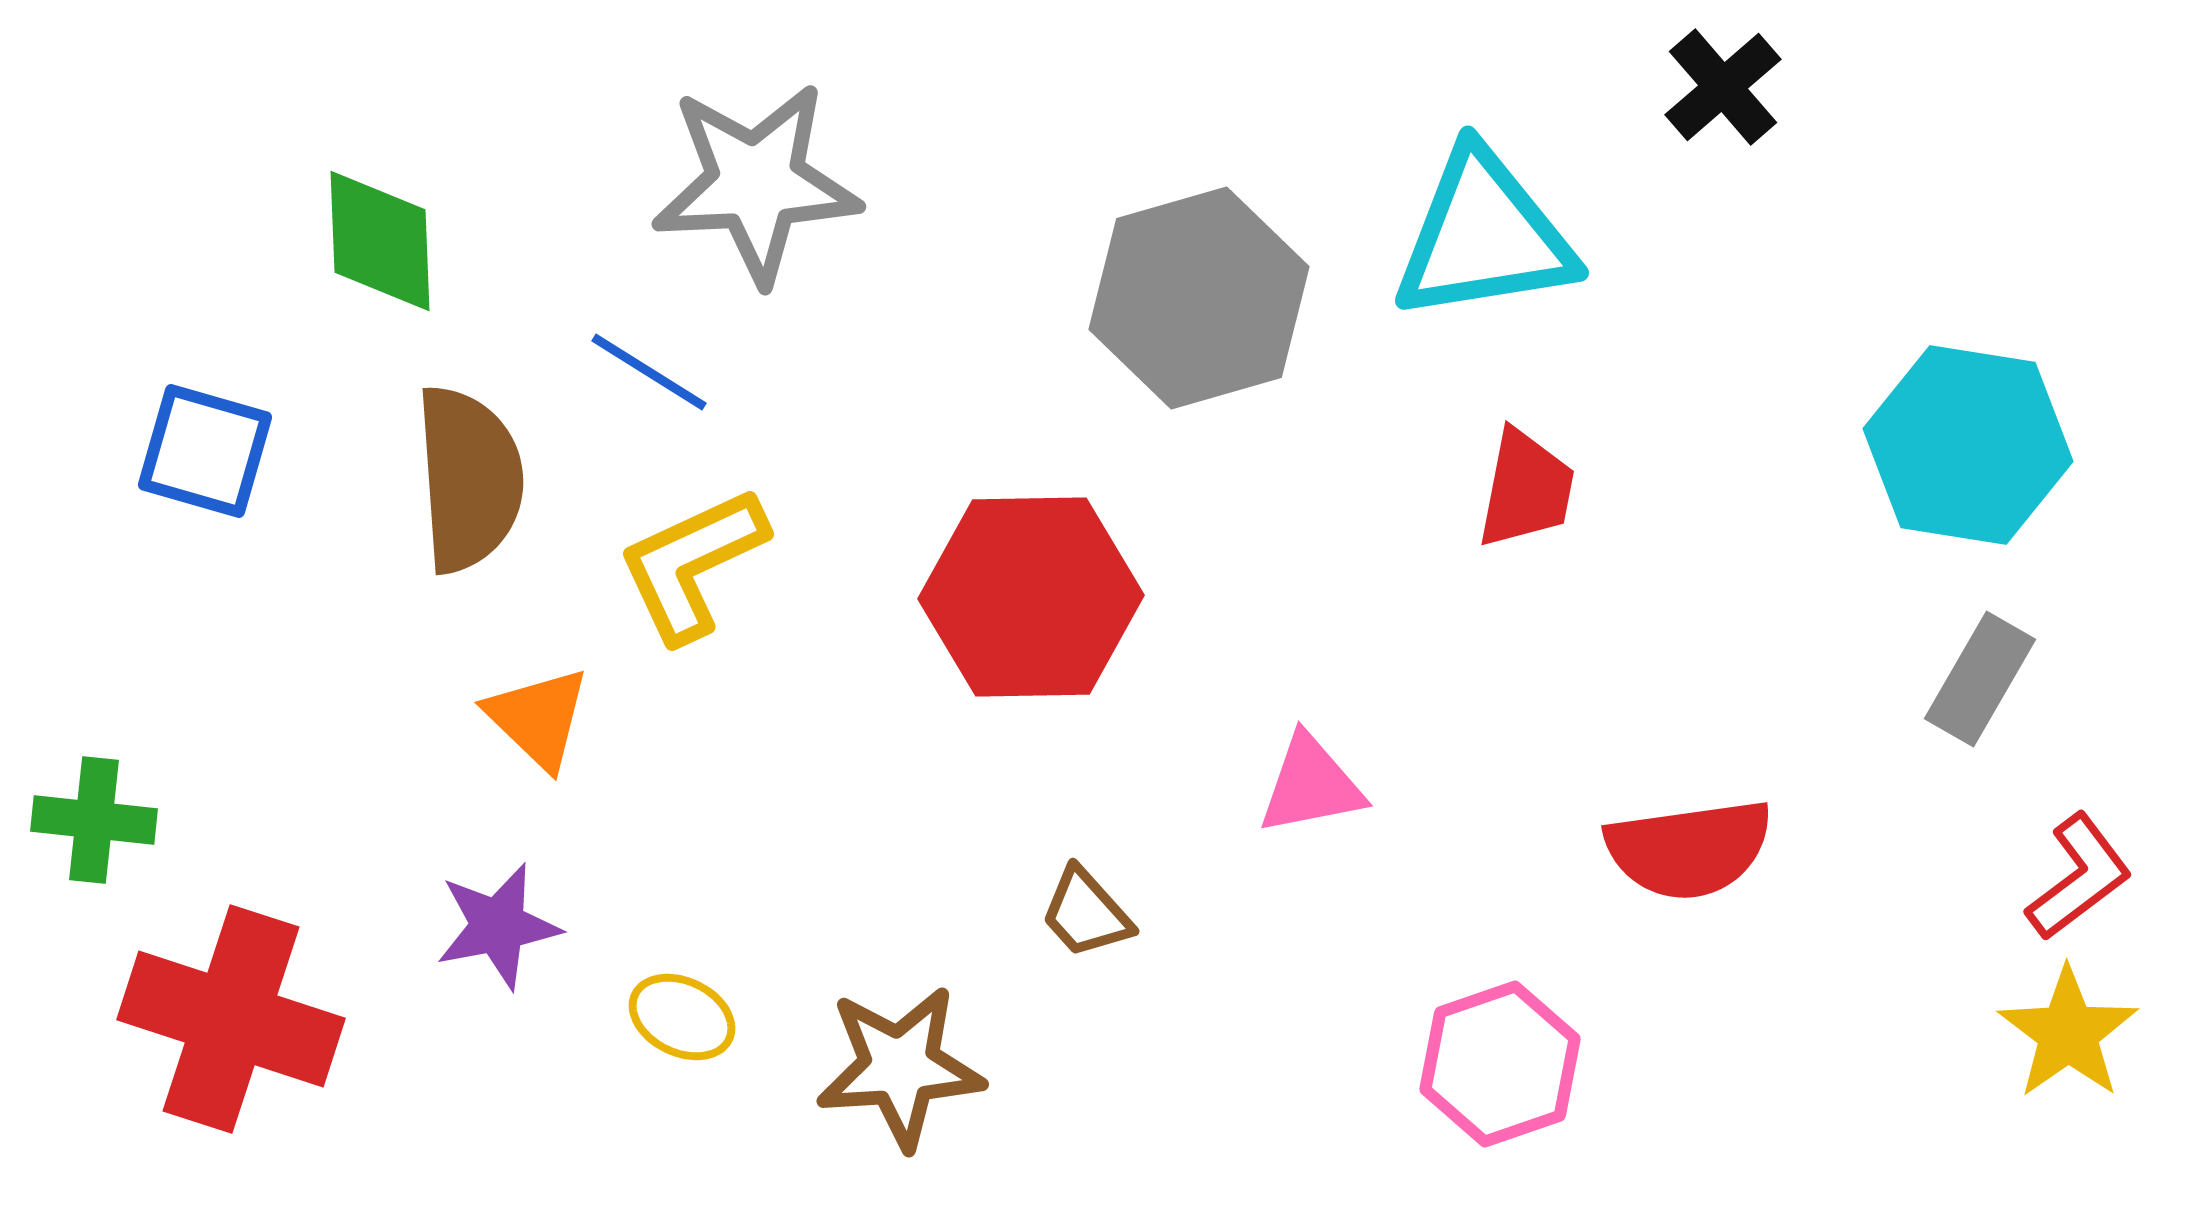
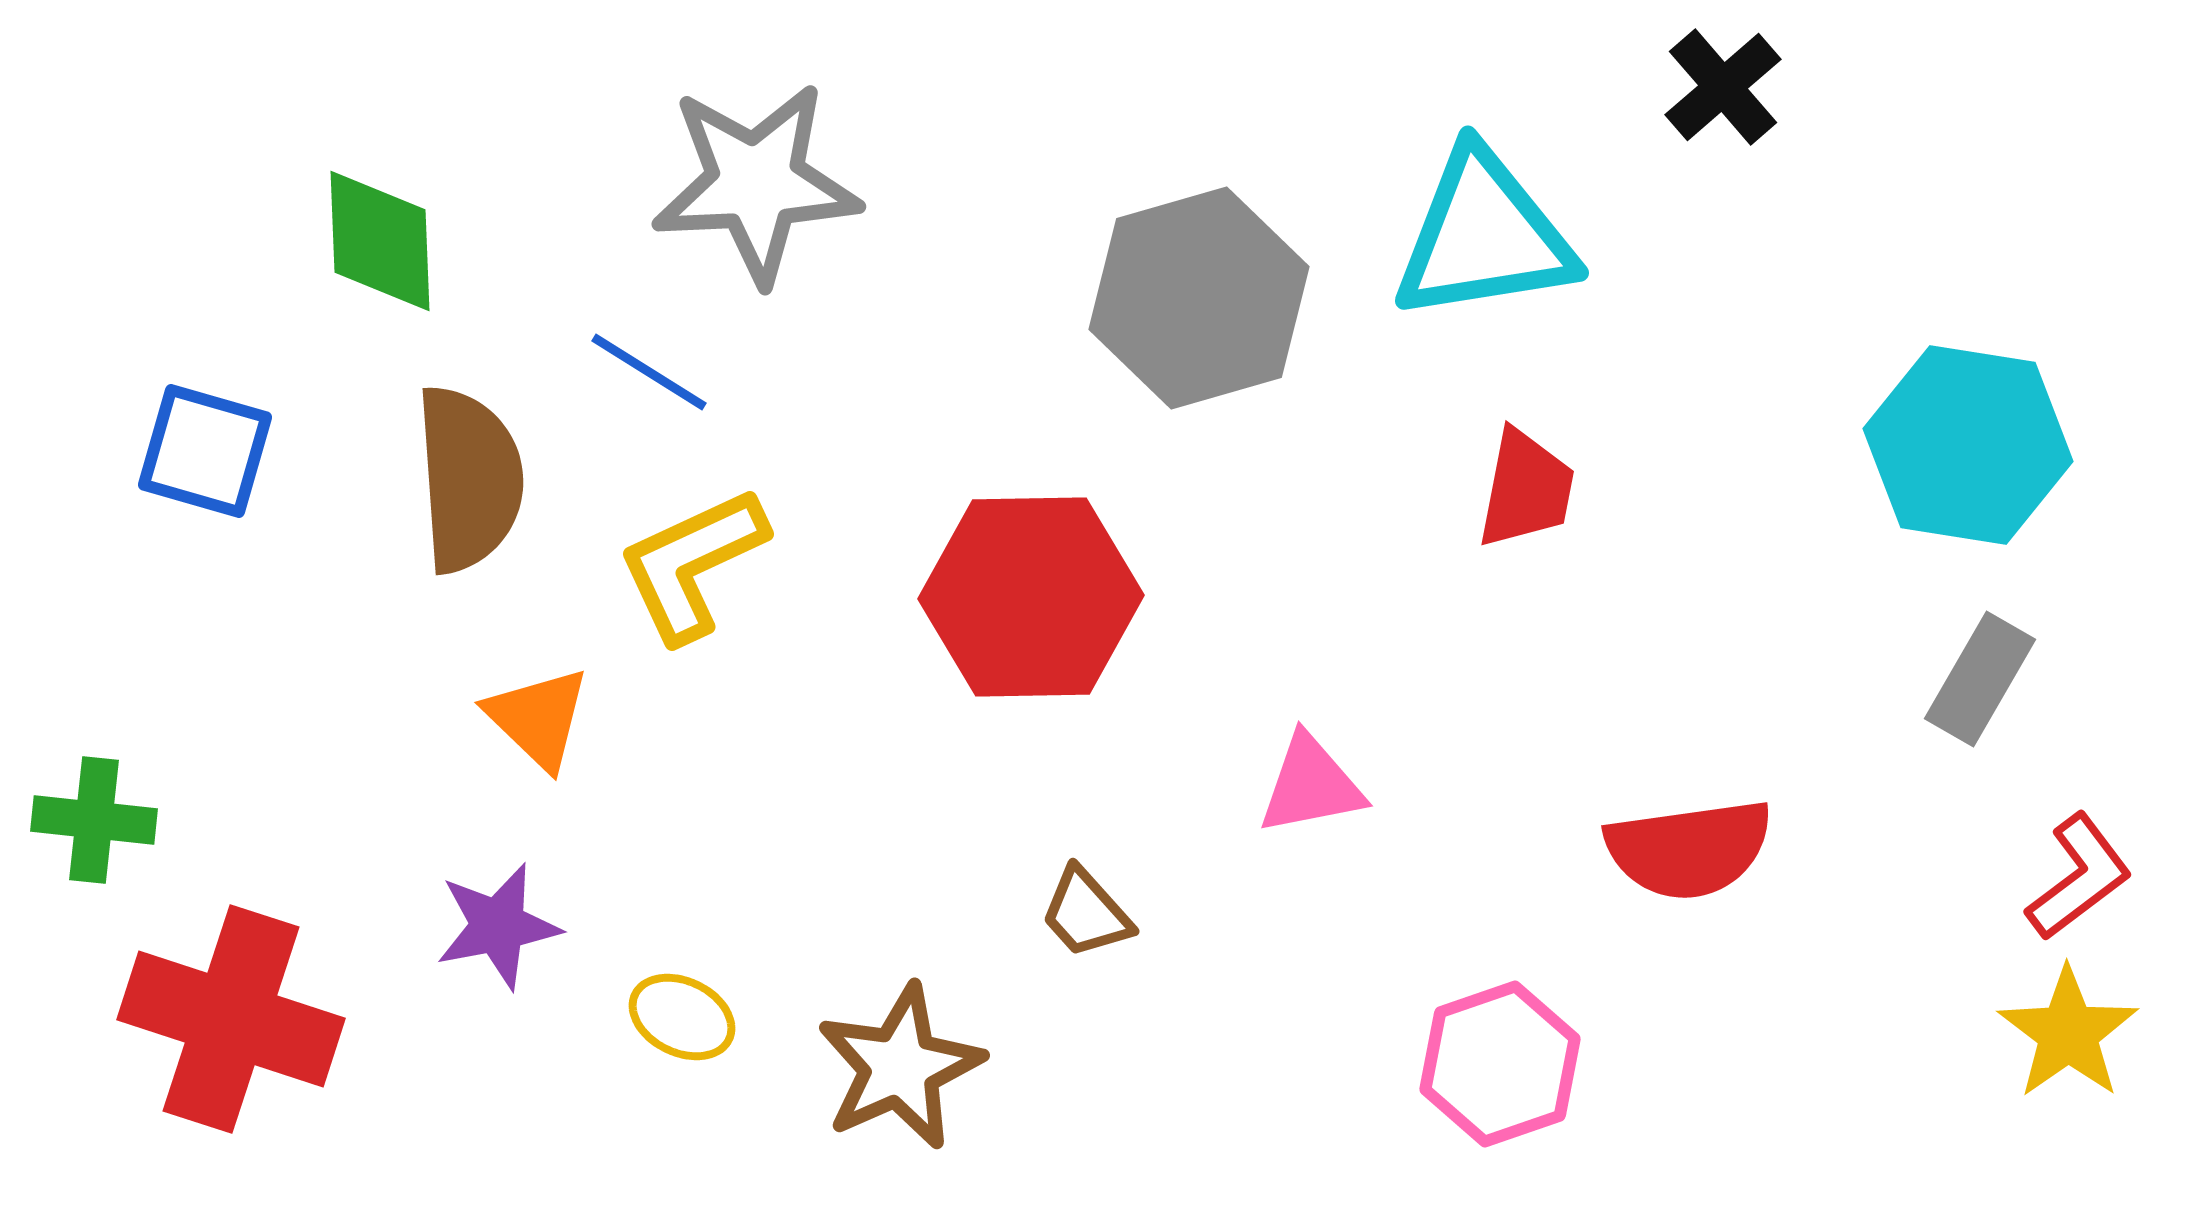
brown star: rotated 20 degrees counterclockwise
